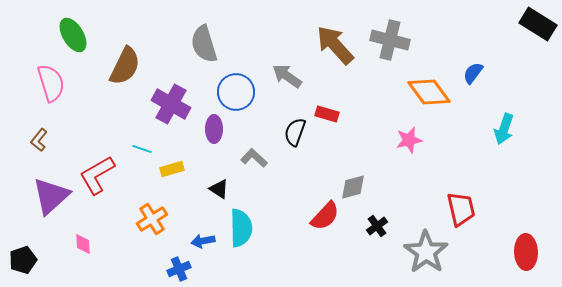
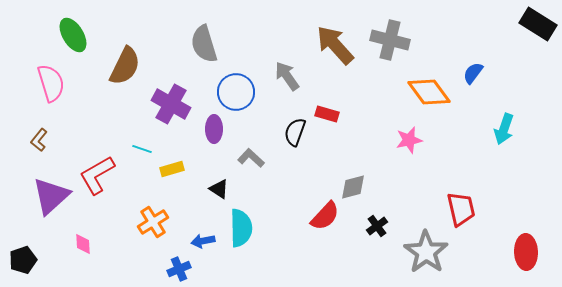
gray arrow: rotated 20 degrees clockwise
gray L-shape: moved 3 px left
orange cross: moved 1 px right, 3 px down
